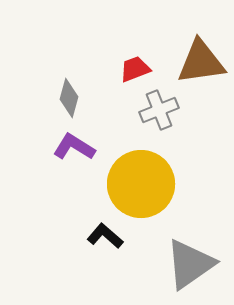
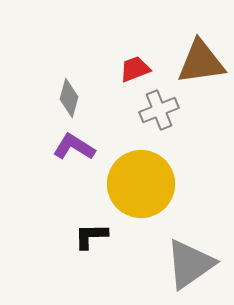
black L-shape: moved 14 px left; rotated 42 degrees counterclockwise
